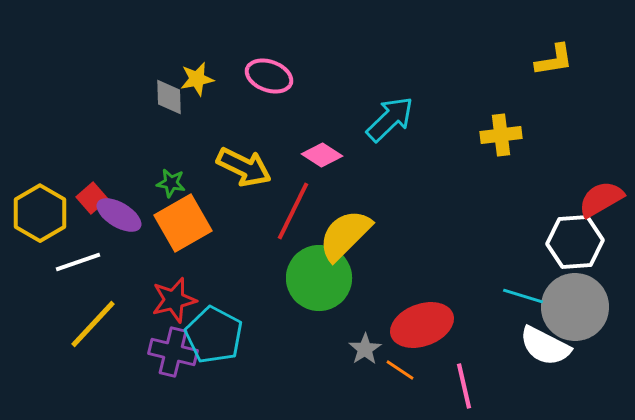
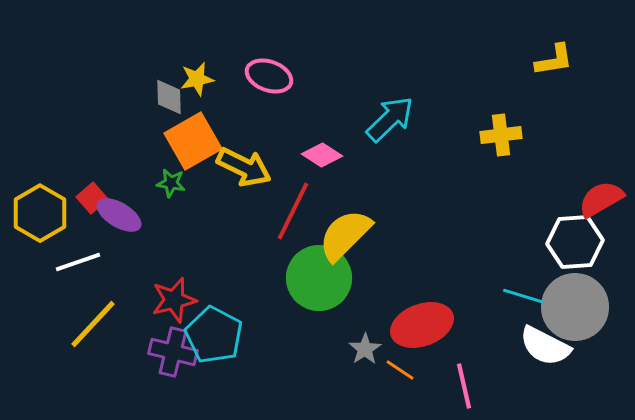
orange square: moved 10 px right, 82 px up
